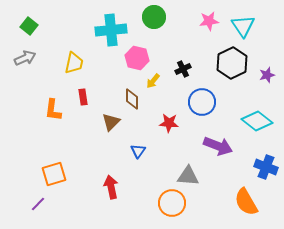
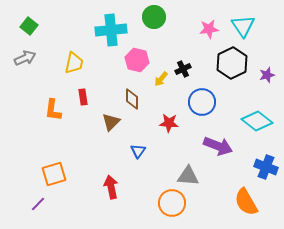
pink star: moved 8 px down
pink hexagon: moved 2 px down
yellow arrow: moved 8 px right, 2 px up
